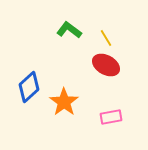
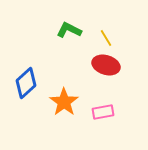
green L-shape: rotated 10 degrees counterclockwise
red ellipse: rotated 12 degrees counterclockwise
blue diamond: moved 3 px left, 4 px up
pink rectangle: moved 8 px left, 5 px up
